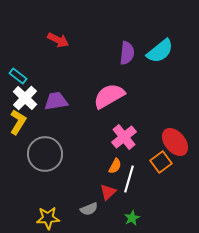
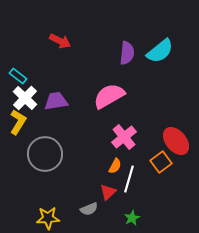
red arrow: moved 2 px right, 1 px down
red ellipse: moved 1 px right, 1 px up
